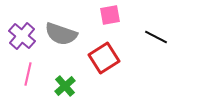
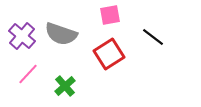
black line: moved 3 px left; rotated 10 degrees clockwise
red square: moved 5 px right, 4 px up
pink line: rotated 30 degrees clockwise
